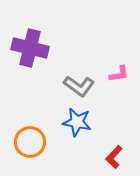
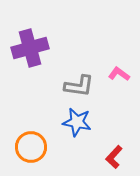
purple cross: rotated 30 degrees counterclockwise
pink L-shape: rotated 135 degrees counterclockwise
gray L-shape: rotated 28 degrees counterclockwise
orange circle: moved 1 px right, 5 px down
